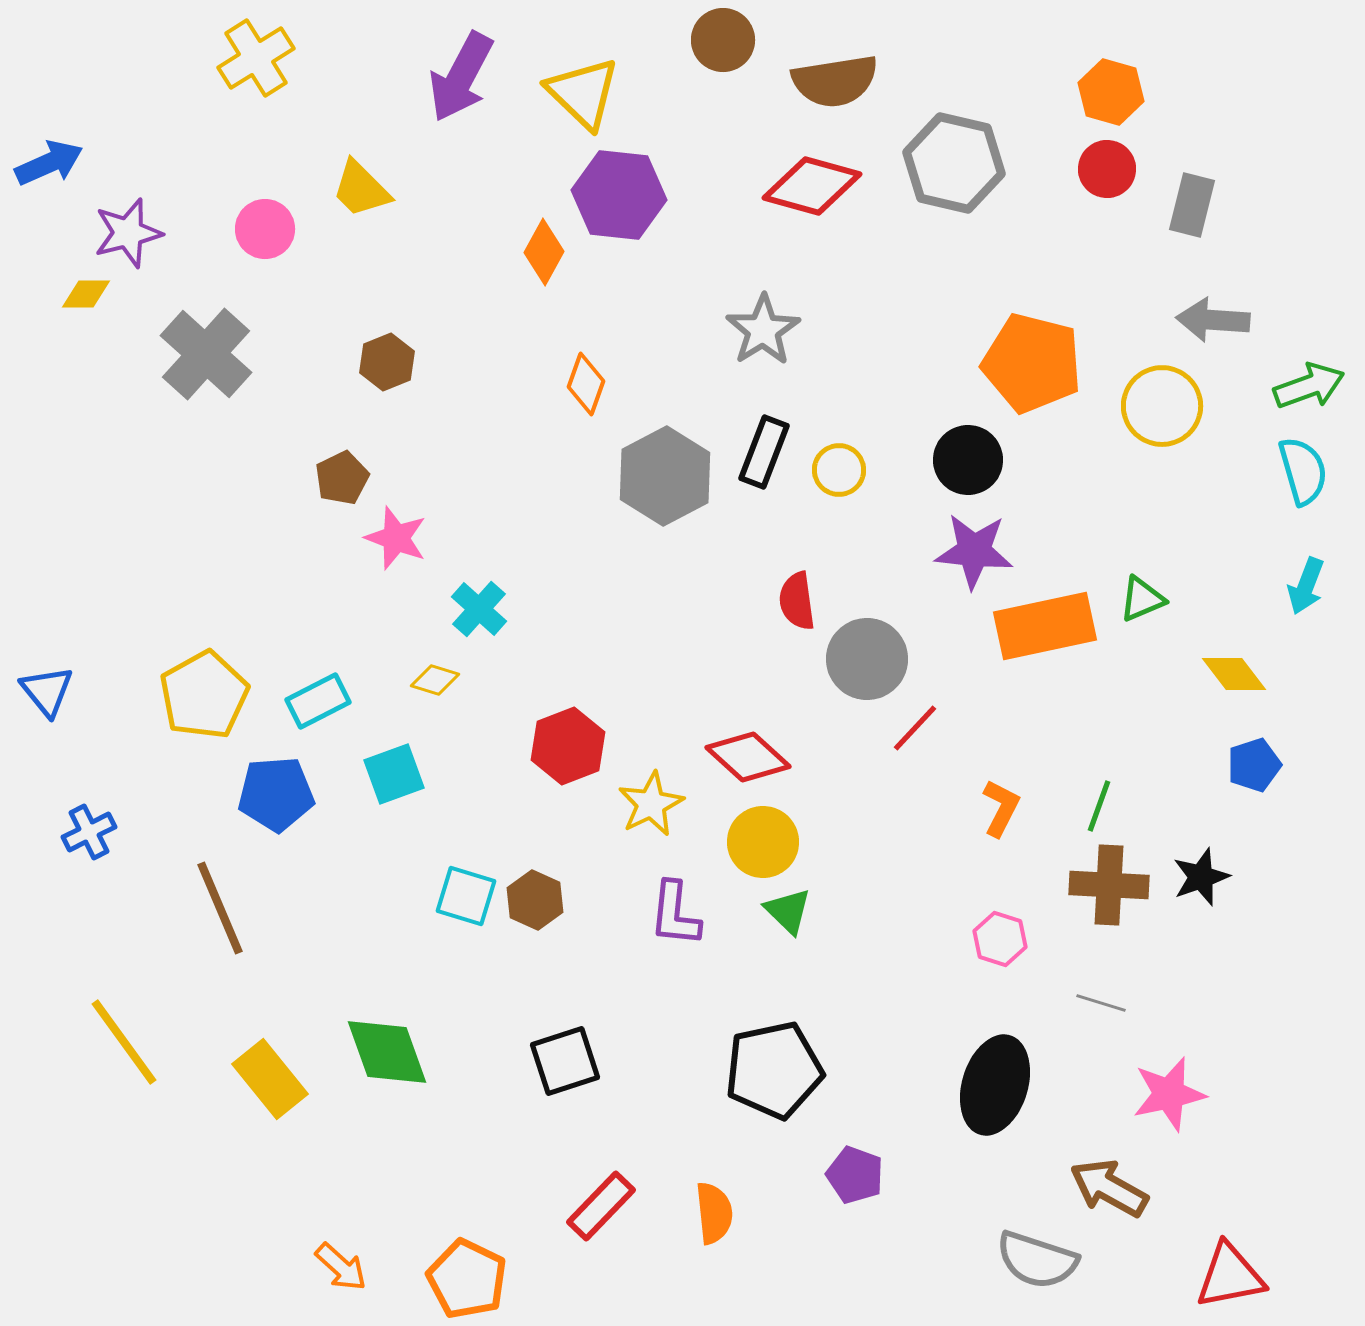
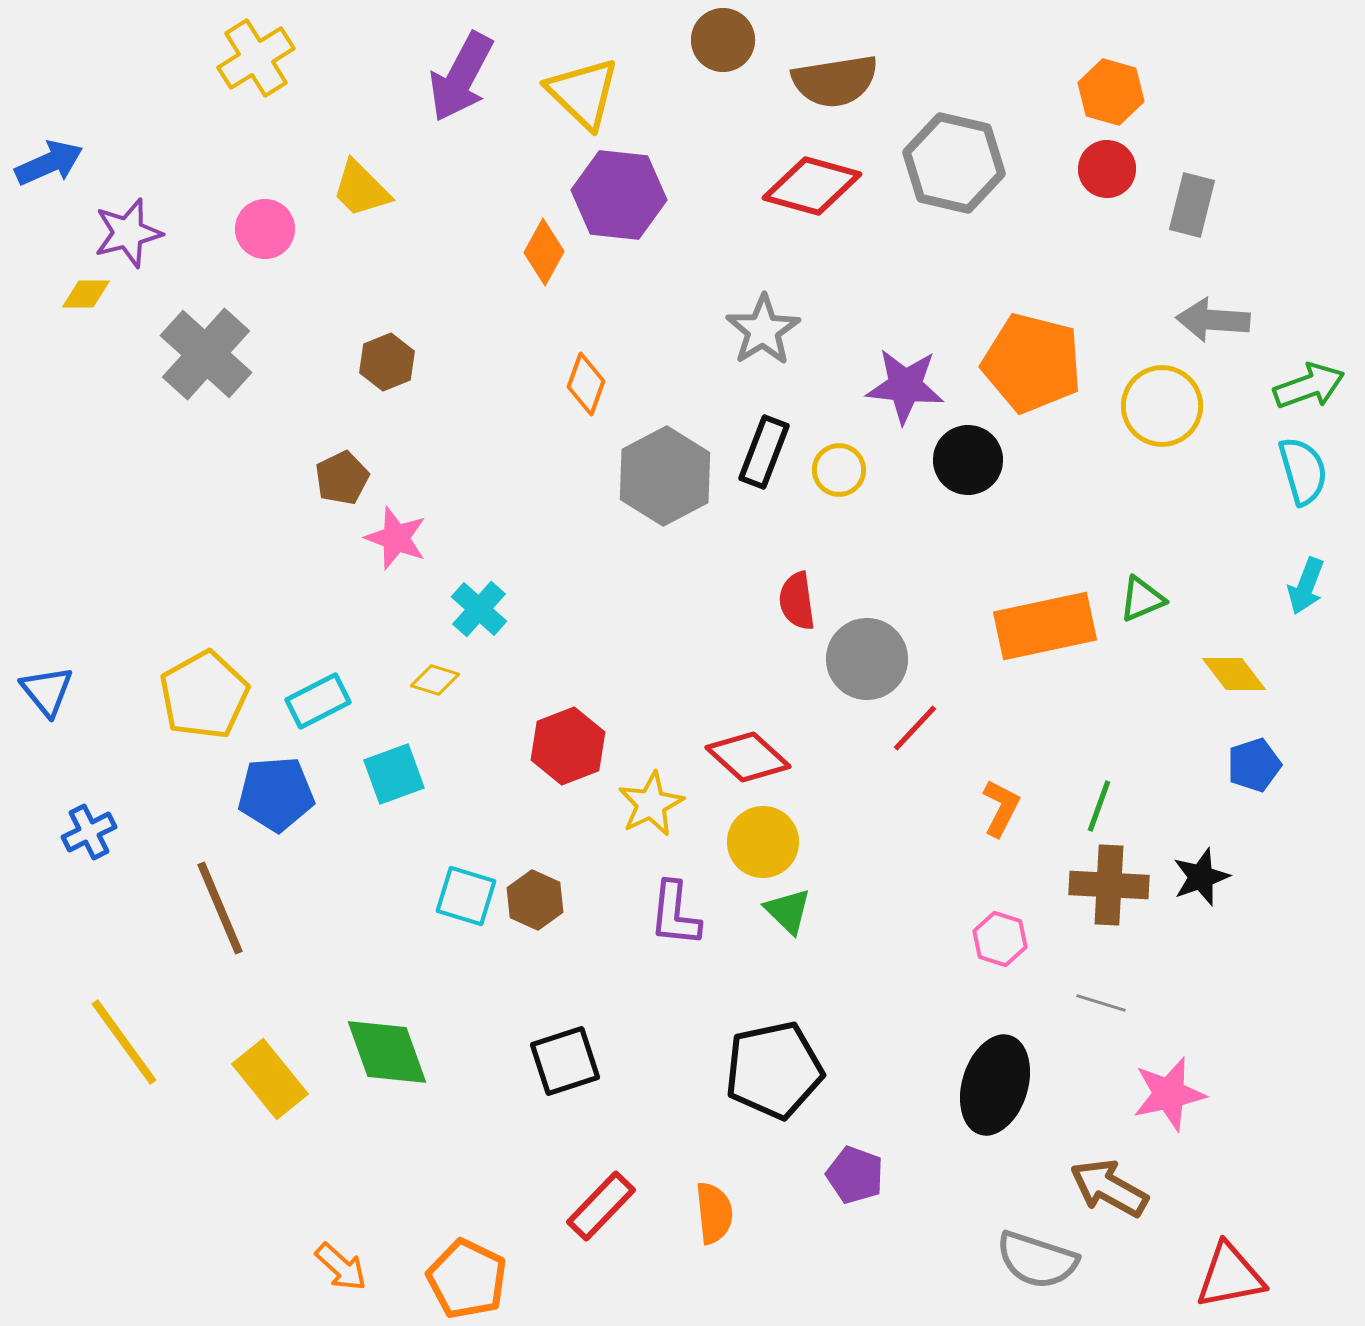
purple star at (974, 551): moved 69 px left, 165 px up
